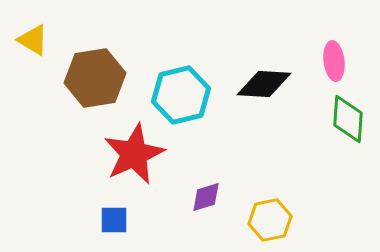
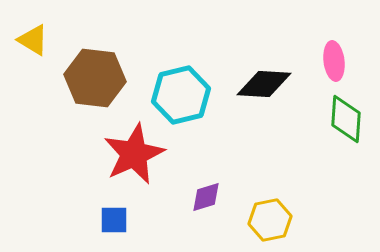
brown hexagon: rotated 16 degrees clockwise
green diamond: moved 2 px left
